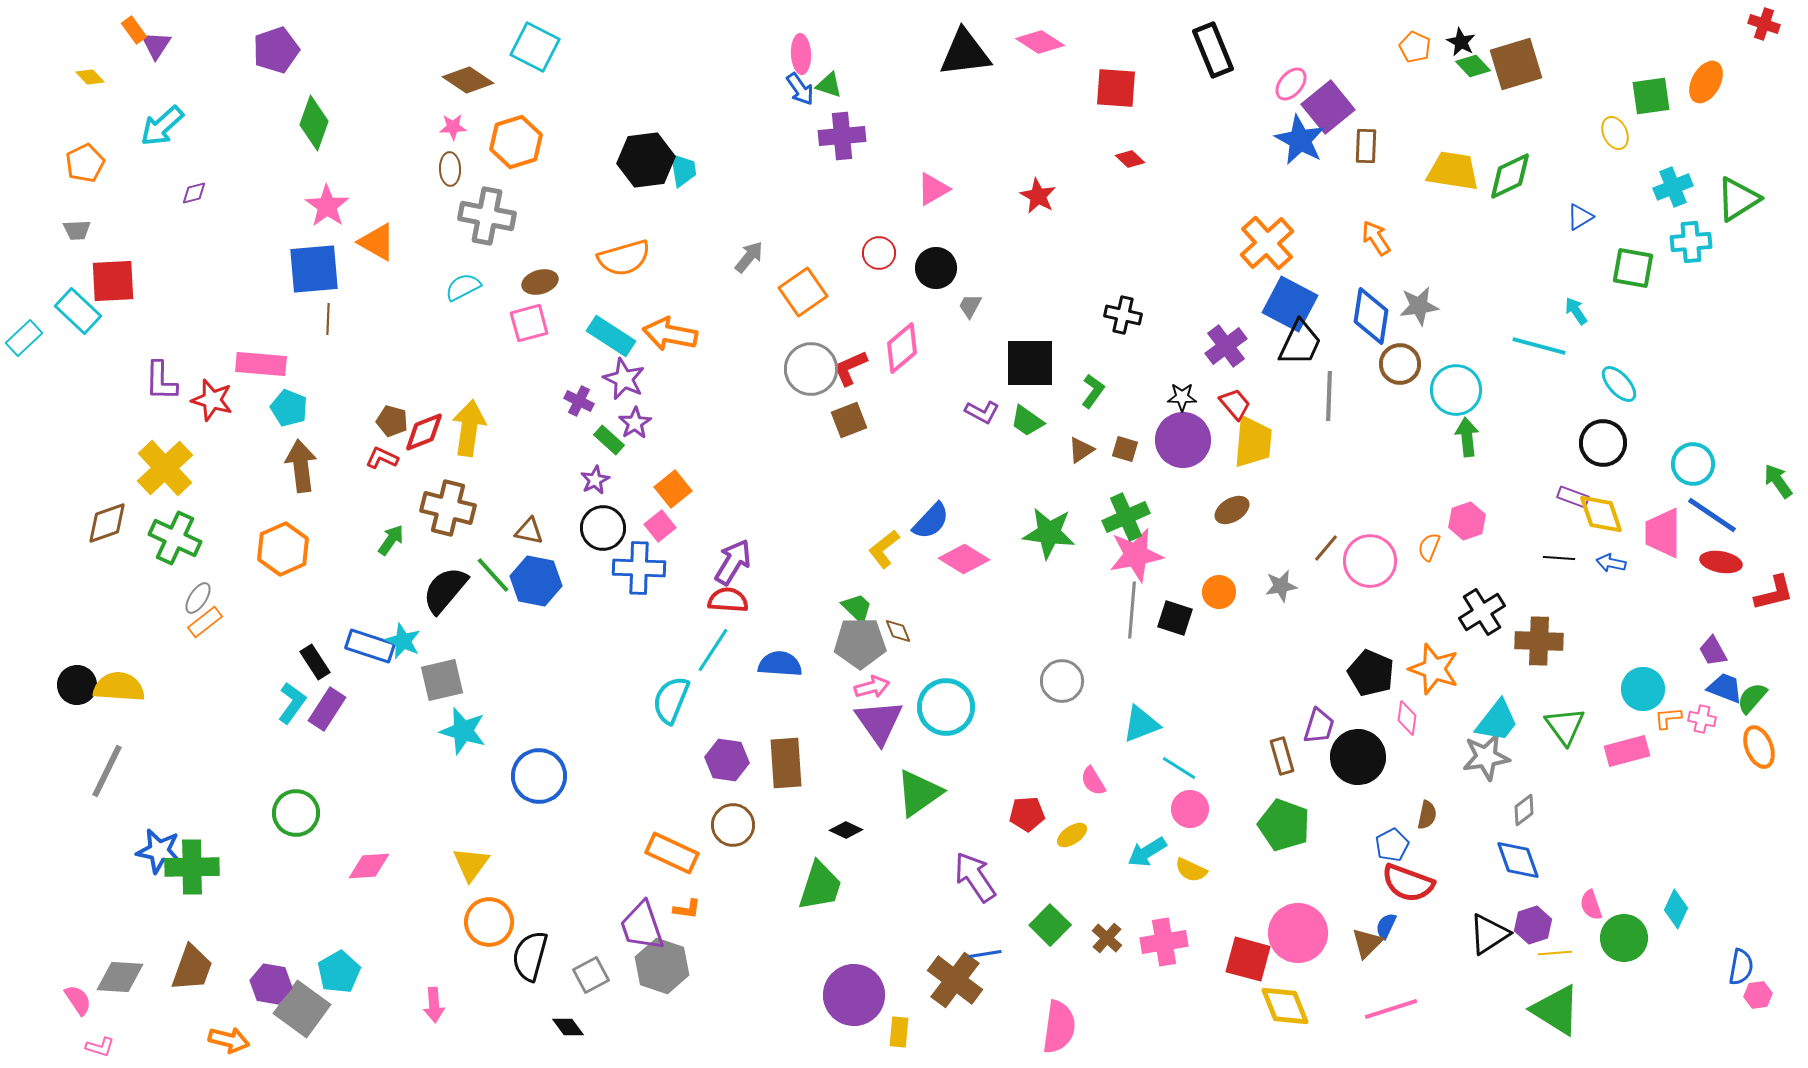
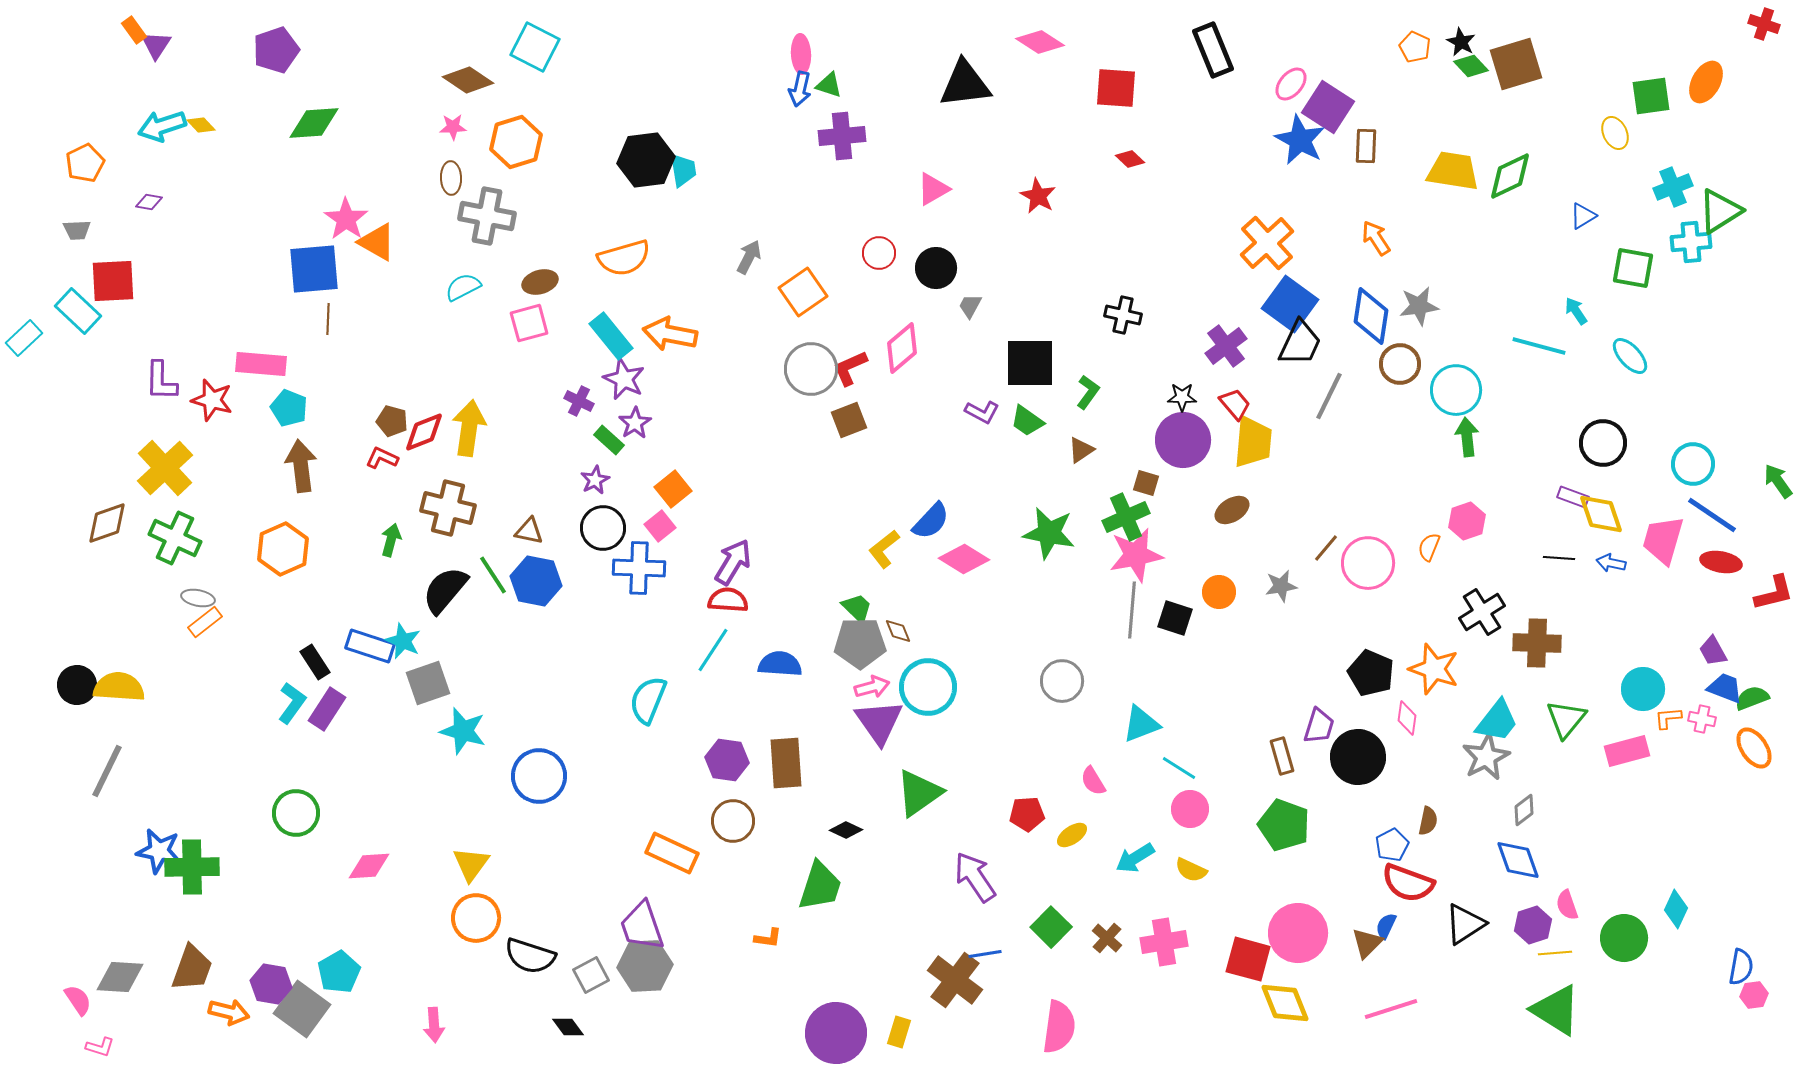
black triangle at (965, 53): moved 31 px down
green diamond at (1473, 66): moved 2 px left
yellow diamond at (90, 77): moved 111 px right, 48 px down
blue arrow at (800, 89): rotated 48 degrees clockwise
purple square at (1328, 107): rotated 18 degrees counterclockwise
green diamond at (314, 123): rotated 66 degrees clockwise
cyan arrow at (162, 126): rotated 24 degrees clockwise
brown ellipse at (450, 169): moved 1 px right, 9 px down
purple diamond at (194, 193): moved 45 px left, 9 px down; rotated 24 degrees clockwise
green triangle at (1738, 199): moved 18 px left, 12 px down
pink star at (327, 206): moved 19 px right, 13 px down
blue triangle at (1580, 217): moved 3 px right, 1 px up
gray arrow at (749, 257): rotated 12 degrees counterclockwise
blue square at (1290, 304): rotated 8 degrees clockwise
cyan rectangle at (611, 336): rotated 18 degrees clockwise
cyan ellipse at (1619, 384): moved 11 px right, 28 px up
green L-shape at (1093, 391): moved 5 px left, 1 px down
gray line at (1329, 396): rotated 24 degrees clockwise
brown square at (1125, 449): moved 21 px right, 34 px down
green star at (1049, 533): rotated 4 degrees clockwise
pink trapezoid at (1663, 533): moved 7 px down; rotated 16 degrees clockwise
green arrow at (391, 540): rotated 20 degrees counterclockwise
pink circle at (1370, 561): moved 2 px left, 2 px down
green line at (493, 575): rotated 9 degrees clockwise
gray ellipse at (198, 598): rotated 68 degrees clockwise
brown cross at (1539, 641): moved 2 px left, 2 px down
gray square at (442, 680): moved 14 px left, 3 px down; rotated 6 degrees counterclockwise
green semicircle at (1752, 698): rotated 28 degrees clockwise
cyan semicircle at (671, 700): moved 23 px left
cyan circle at (946, 707): moved 18 px left, 20 px up
green triangle at (1565, 726): moved 1 px right, 7 px up; rotated 15 degrees clockwise
orange ellipse at (1759, 747): moved 5 px left, 1 px down; rotated 12 degrees counterclockwise
gray star at (1486, 757): rotated 18 degrees counterclockwise
brown semicircle at (1427, 815): moved 1 px right, 6 px down
brown circle at (733, 825): moved 4 px up
cyan arrow at (1147, 852): moved 12 px left, 6 px down
pink semicircle at (1591, 905): moved 24 px left
orange L-shape at (687, 909): moved 81 px right, 29 px down
orange circle at (489, 922): moved 13 px left, 4 px up
green square at (1050, 925): moved 1 px right, 2 px down
black triangle at (1489, 934): moved 24 px left, 10 px up
black semicircle at (530, 956): rotated 87 degrees counterclockwise
gray hexagon at (662, 966): moved 17 px left; rotated 22 degrees counterclockwise
purple circle at (854, 995): moved 18 px left, 38 px down
pink hexagon at (1758, 995): moved 4 px left
pink arrow at (434, 1005): moved 20 px down
yellow diamond at (1285, 1006): moved 3 px up
yellow rectangle at (899, 1032): rotated 12 degrees clockwise
orange arrow at (229, 1040): moved 28 px up
